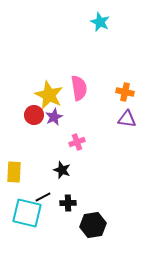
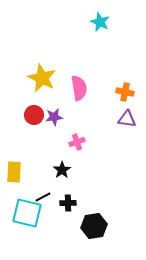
yellow star: moved 7 px left, 17 px up
purple star: rotated 18 degrees clockwise
black star: rotated 18 degrees clockwise
black hexagon: moved 1 px right, 1 px down
